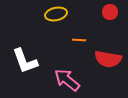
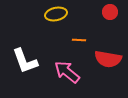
pink arrow: moved 8 px up
